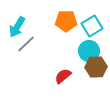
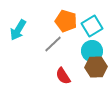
orange pentagon: rotated 15 degrees clockwise
cyan arrow: moved 1 px right, 3 px down
gray line: moved 27 px right
cyan circle: moved 3 px right
red semicircle: rotated 84 degrees counterclockwise
